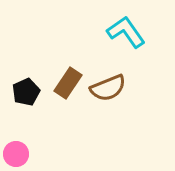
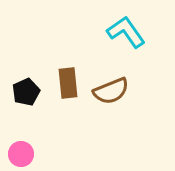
brown rectangle: rotated 40 degrees counterclockwise
brown semicircle: moved 3 px right, 3 px down
pink circle: moved 5 px right
